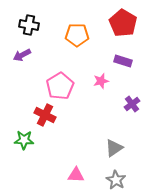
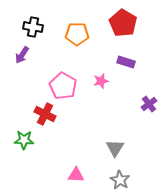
black cross: moved 4 px right, 2 px down
orange pentagon: moved 1 px up
purple arrow: rotated 30 degrees counterclockwise
purple rectangle: moved 3 px right, 1 px down
pink pentagon: moved 3 px right; rotated 12 degrees counterclockwise
purple cross: moved 17 px right
red cross: moved 1 px up
gray triangle: moved 1 px right; rotated 24 degrees counterclockwise
gray star: moved 4 px right
